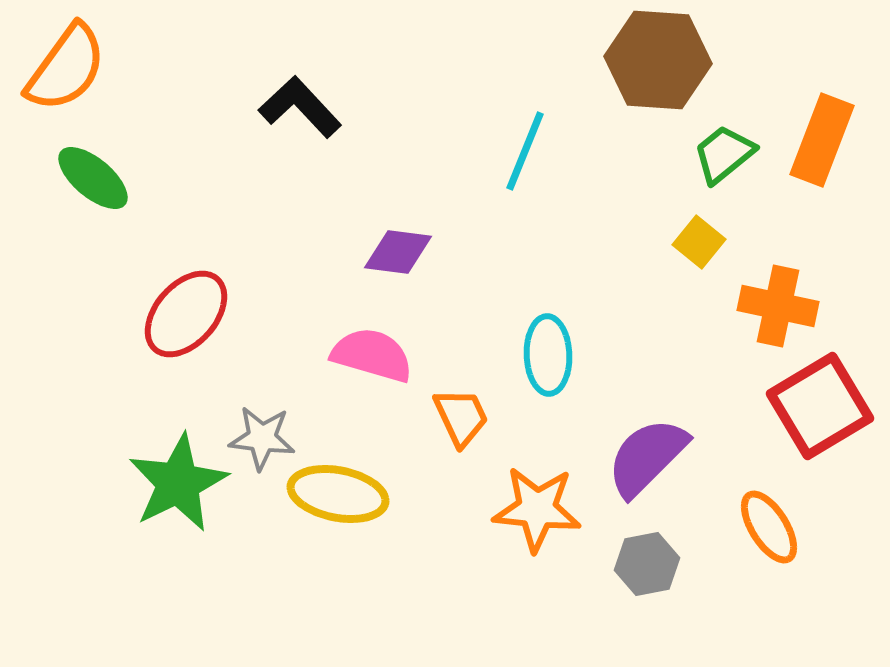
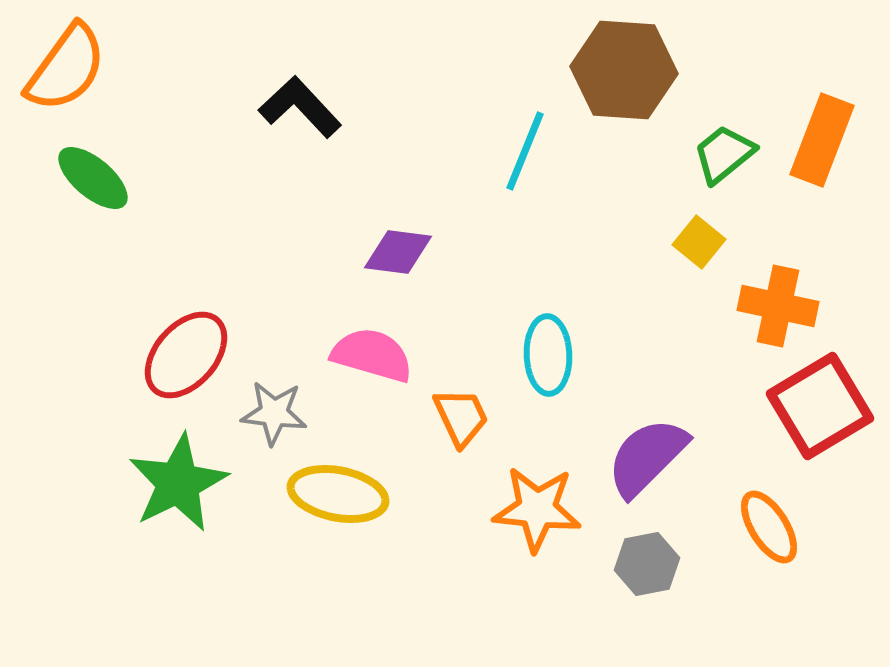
brown hexagon: moved 34 px left, 10 px down
red ellipse: moved 41 px down
gray star: moved 12 px right, 25 px up
